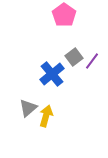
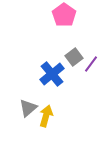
purple line: moved 1 px left, 3 px down
